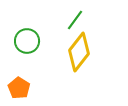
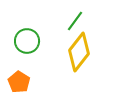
green line: moved 1 px down
orange pentagon: moved 6 px up
